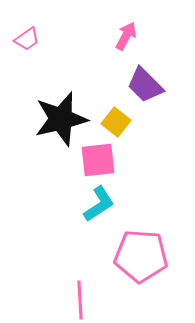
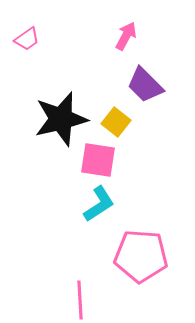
pink square: rotated 15 degrees clockwise
